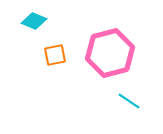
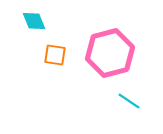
cyan diamond: rotated 45 degrees clockwise
orange square: rotated 20 degrees clockwise
